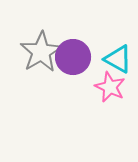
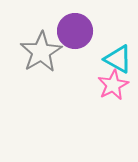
purple circle: moved 2 px right, 26 px up
pink star: moved 3 px right, 2 px up; rotated 20 degrees clockwise
